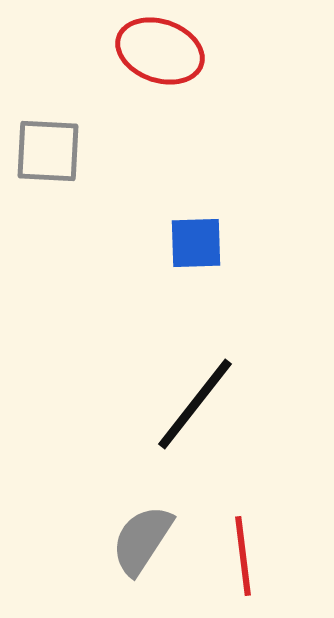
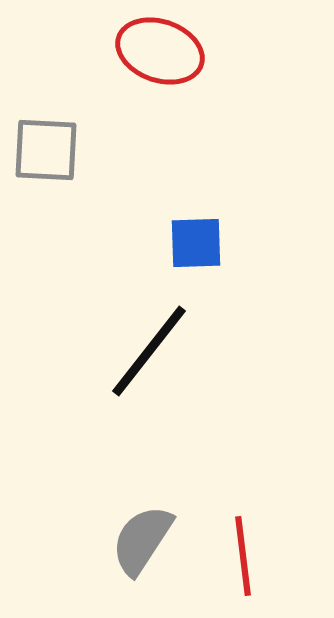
gray square: moved 2 px left, 1 px up
black line: moved 46 px left, 53 px up
